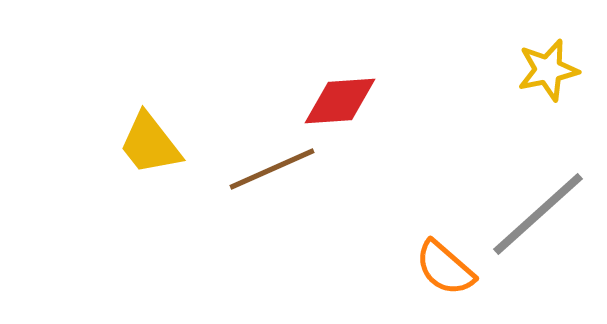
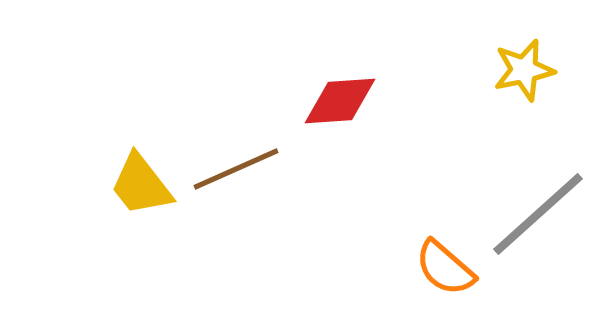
yellow star: moved 24 px left
yellow trapezoid: moved 9 px left, 41 px down
brown line: moved 36 px left
